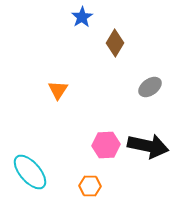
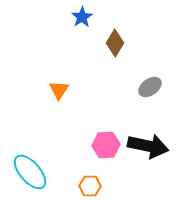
orange triangle: moved 1 px right
